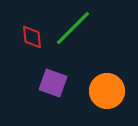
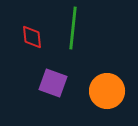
green line: rotated 39 degrees counterclockwise
